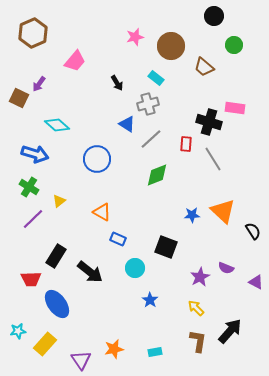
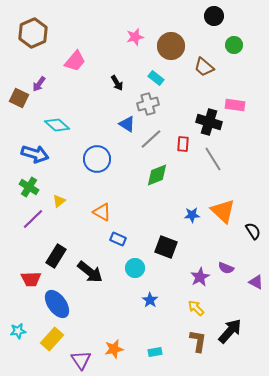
pink rectangle at (235, 108): moved 3 px up
red rectangle at (186, 144): moved 3 px left
yellow rectangle at (45, 344): moved 7 px right, 5 px up
